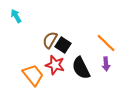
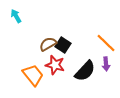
brown semicircle: moved 2 px left, 4 px down; rotated 30 degrees clockwise
black semicircle: moved 4 px right, 3 px down; rotated 110 degrees counterclockwise
